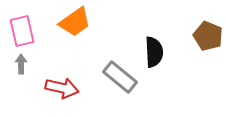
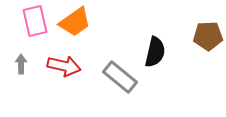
pink rectangle: moved 13 px right, 10 px up
brown pentagon: rotated 24 degrees counterclockwise
black semicircle: moved 1 px right; rotated 16 degrees clockwise
red arrow: moved 2 px right, 22 px up
